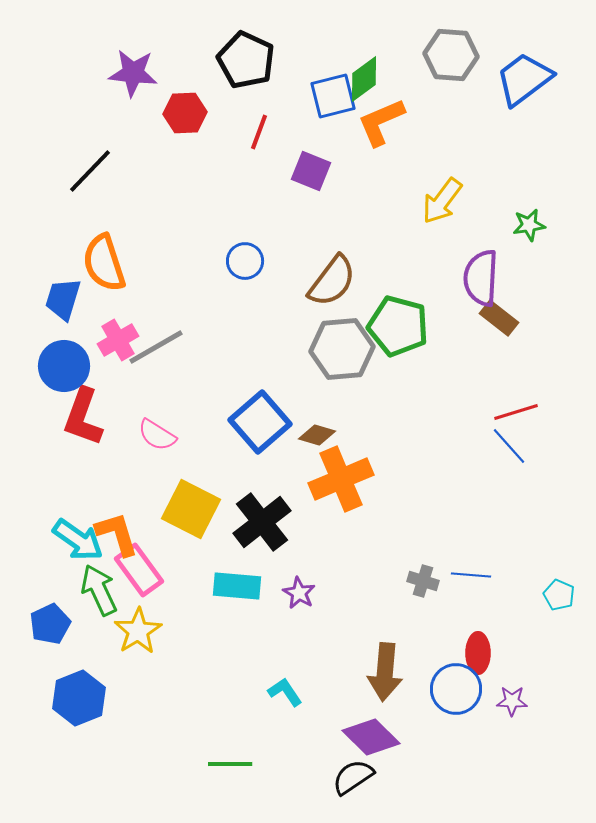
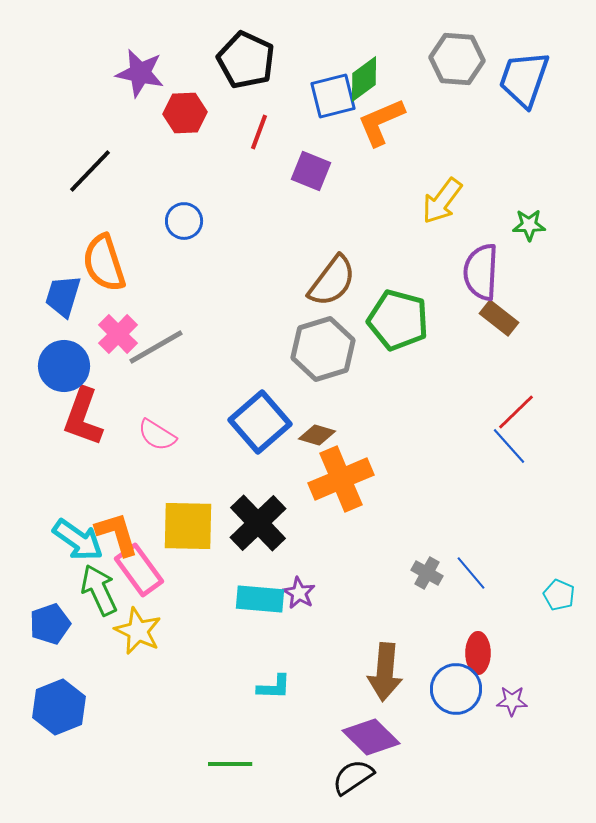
gray hexagon at (451, 55): moved 6 px right, 4 px down
purple star at (133, 73): moved 7 px right; rotated 6 degrees clockwise
blue trapezoid at (524, 79): rotated 34 degrees counterclockwise
green star at (529, 225): rotated 8 degrees clockwise
blue circle at (245, 261): moved 61 px left, 40 px up
purple semicircle at (481, 278): moved 6 px up
blue trapezoid at (63, 299): moved 3 px up
green pentagon at (398, 326): moved 6 px up
pink cross at (118, 340): moved 6 px up; rotated 15 degrees counterclockwise
gray hexagon at (342, 349): moved 19 px left; rotated 12 degrees counterclockwise
red line at (516, 412): rotated 27 degrees counterclockwise
yellow square at (191, 509): moved 3 px left, 17 px down; rotated 26 degrees counterclockwise
black cross at (262, 522): moved 4 px left, 1 px down; rotated 6 degrees counterclockwise
blue line at (471, 575): moved 2 px up; rotated 45 degrees clockwise
gray cross at (423, 581): moved 4 px right, 8 px up; rotated 12 degrees clockwise
cyan rectangle at (237, 586): moved 23 px right, 13 px down
blue pentagon at (50, 624): rotated 6 degrees clockwise
yellow star at (138, 631): rotated 15 degrees counterclockwise
cyan L-shape at (285, 692): moved 11 px left, 5 px up; rotated 126 degrees clockwise
blue hexagon at (79, 698): moved 20 px left, 9 px down
